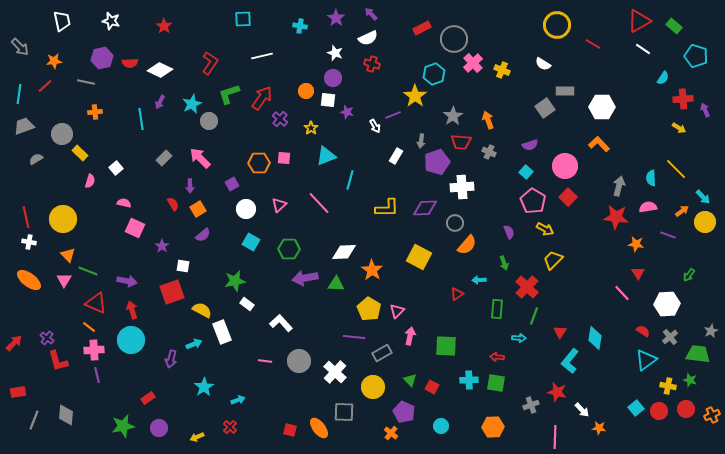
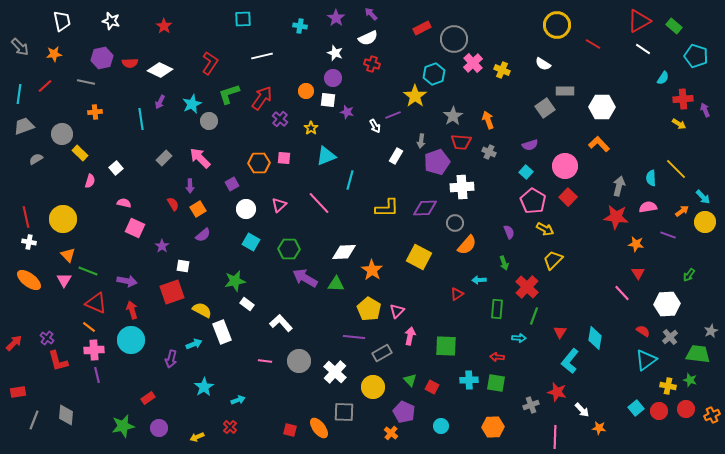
orange star at (54, 61): moved 7 px up
yellow arrow at (679, 128): moved 4 px up
purple arrow at (305, 278): rotated 40 degrees clockwise
